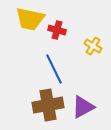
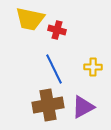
yellow cross: moved 21 px down; rotated 30 degrees counterclockwise
